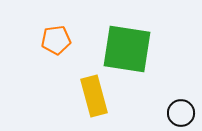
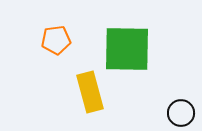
green square: rotated 8 degrees counterclockwise
yellow rectangle: moved 4 px left, 4 px up
